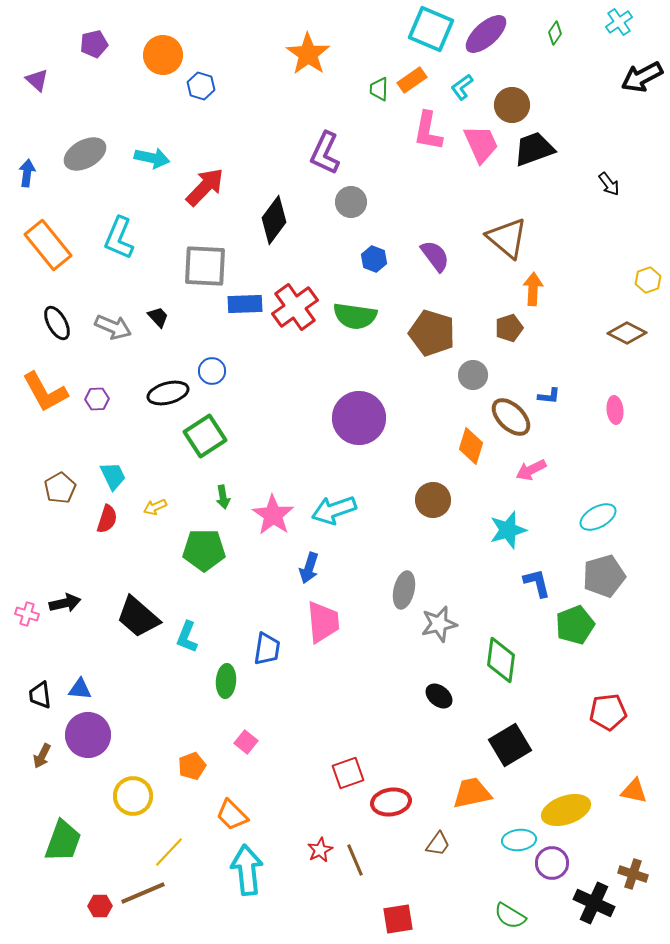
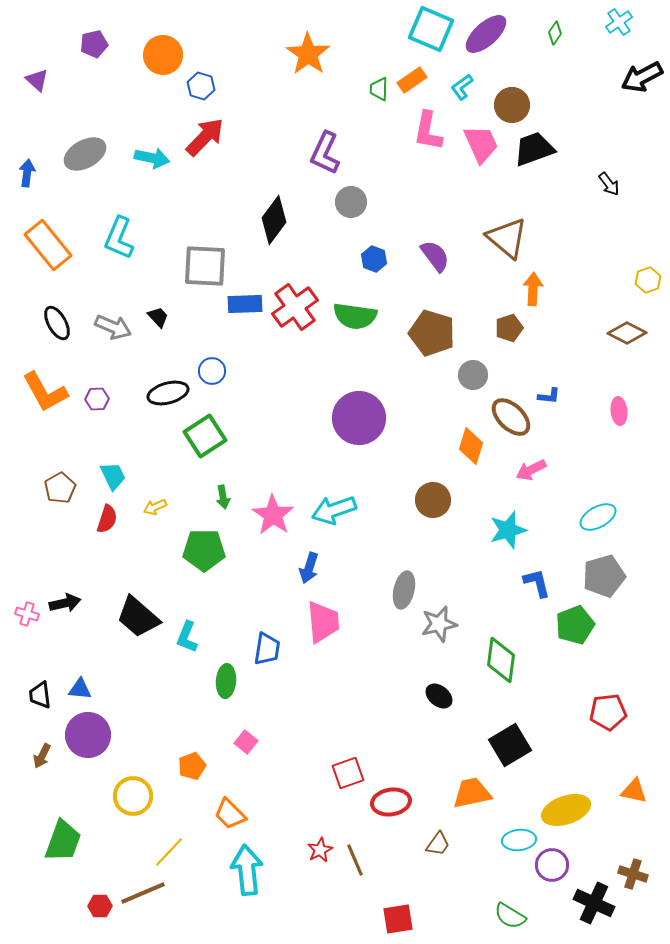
red arrow at (205, 187): moved 50 px up
pink ellipse at (615, 410): moved 4 px right, 1 px down
orange trapezoid at (232, 815): moved 2 px left, 1 px up
purple circle at (552, 863): moved 2 px down
